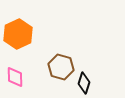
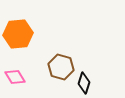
orange hexagon: rotated 20 degrees clockwise
pink diamond: rotated 30 degrees counterclockwise
